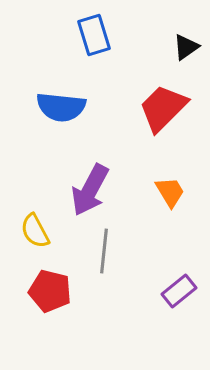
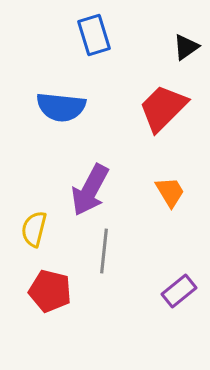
yellow semicircle: moved 1 px left, 2 px up; rotated 42 degrees clockwise
